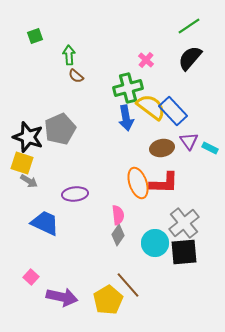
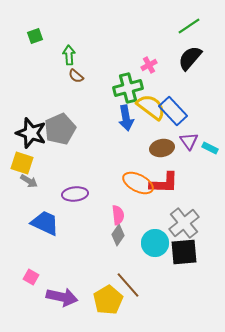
pink cross: moved 3 px right, 5 px down; rotated 21 degrees clockwise
black star: moved 3 px right, 4 px up
orange ellipse: rotated 44 degrees counterclockwise
pink square: rotated 14 degrees counterclockwise
